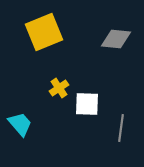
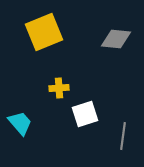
yellow cross: rotated 30 degrees clockwise
white square: moved 2 px left, 10 px down; rotated 20 degrees counterclockwise
cyan trapezoid: moved 1 px up
gray line: moved 2 px right, 8 px down
